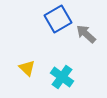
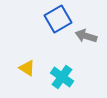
gray arrow: moved 2 px down; rotated 25 degrees counterclockwise
yellow triangle: rotated 12 degrees counterclockwise
